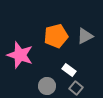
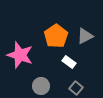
orange pentagon: rotated 20 degrees counterclockwise
white rectangle: moved 8 px up
gray circle: moved 6 px left
